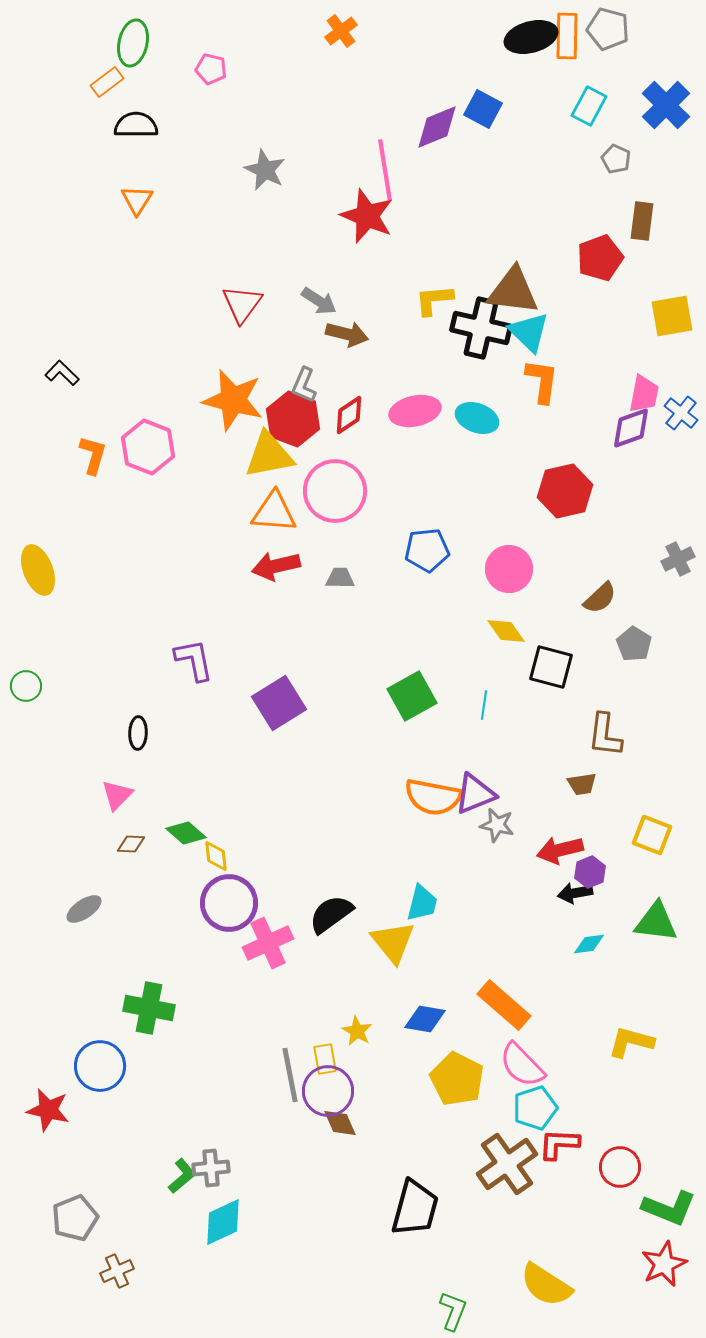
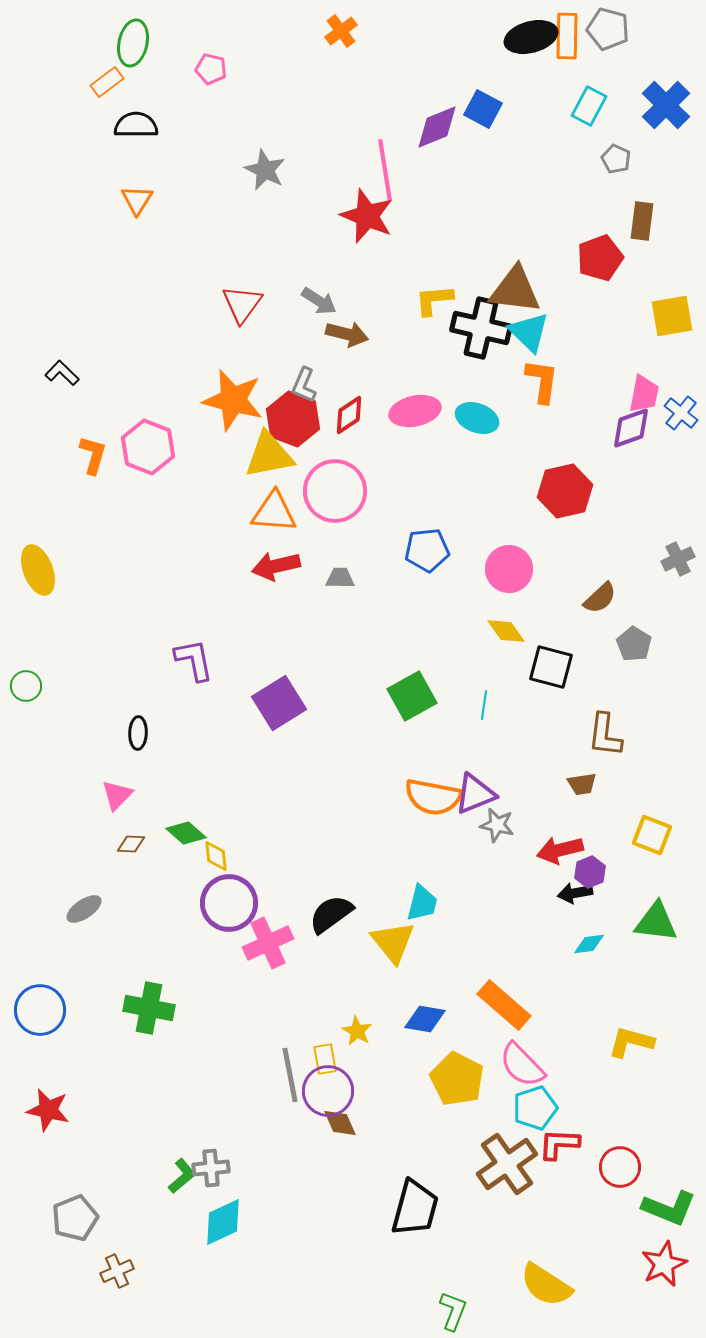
brown triangle at (513, 291): moved 2 px right, 1 px up
blue circle at (100, 1066): moved 60 px left, 56 px up
